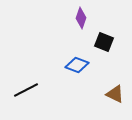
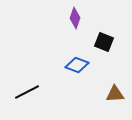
purple diamond: moved 6 px left
black line: moved 1 px right, 2 px down
brown triangle: rotated 30 degrees counterclockwise
